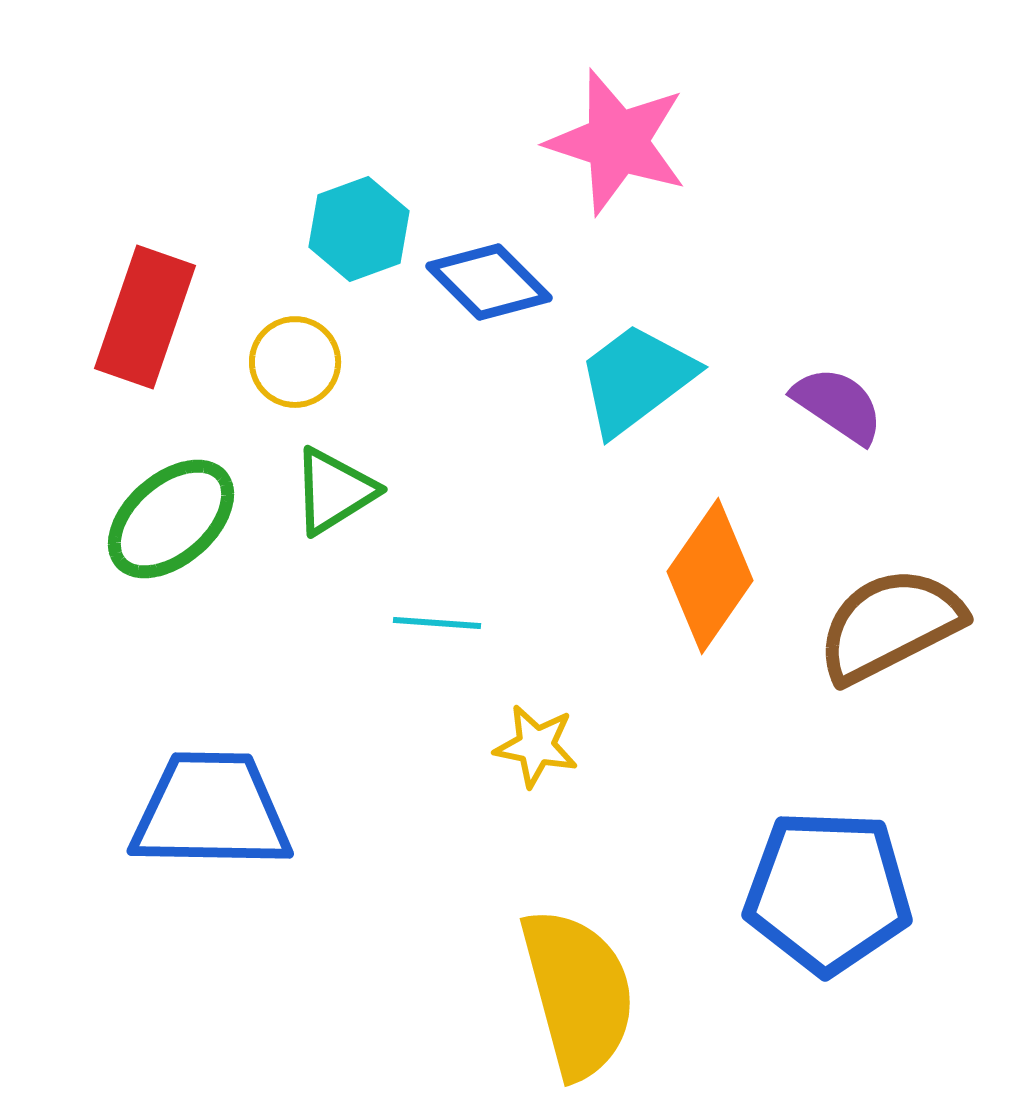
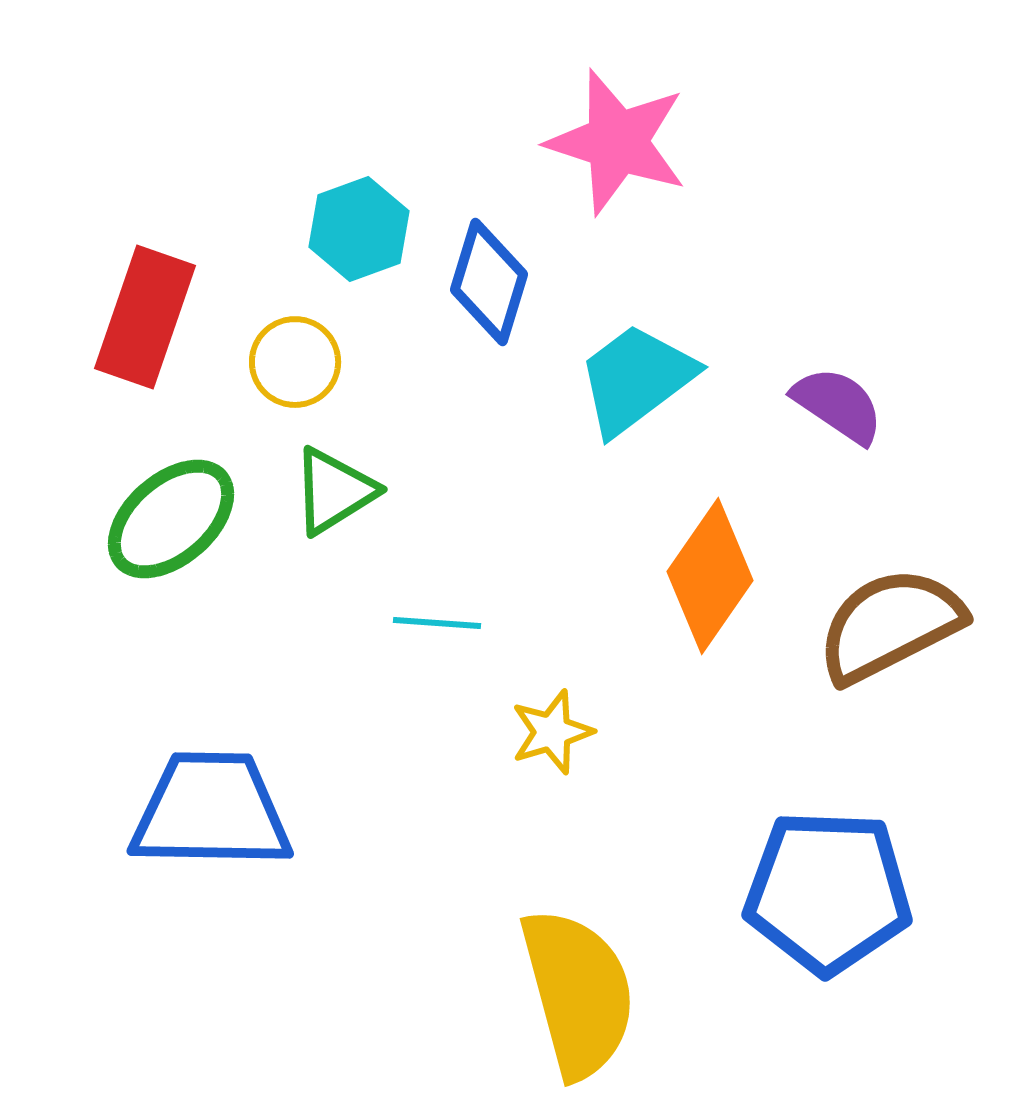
blue diamond: rotated 62 degrees clockwise
yellow star: moved 16 px right, 14 px up; rotated 28 degrees counterclockwise
